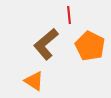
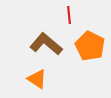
brown L-shape: rotated 80 degrees clockwise
orange triangle: moved 3 px right, 2 px up
